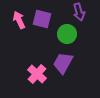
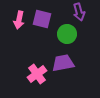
pink arrow: rotated 144 degrees counterclockwise
purple trapezoid: rotated 50 degrees clockwise
pink cross: rotated 12 degrees clockwise
